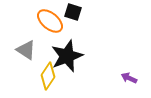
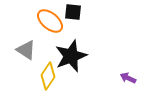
black square: rotated 12 degrees counterclockwise
black star: moved 4 px right
purple arrow: moved 1 px left
